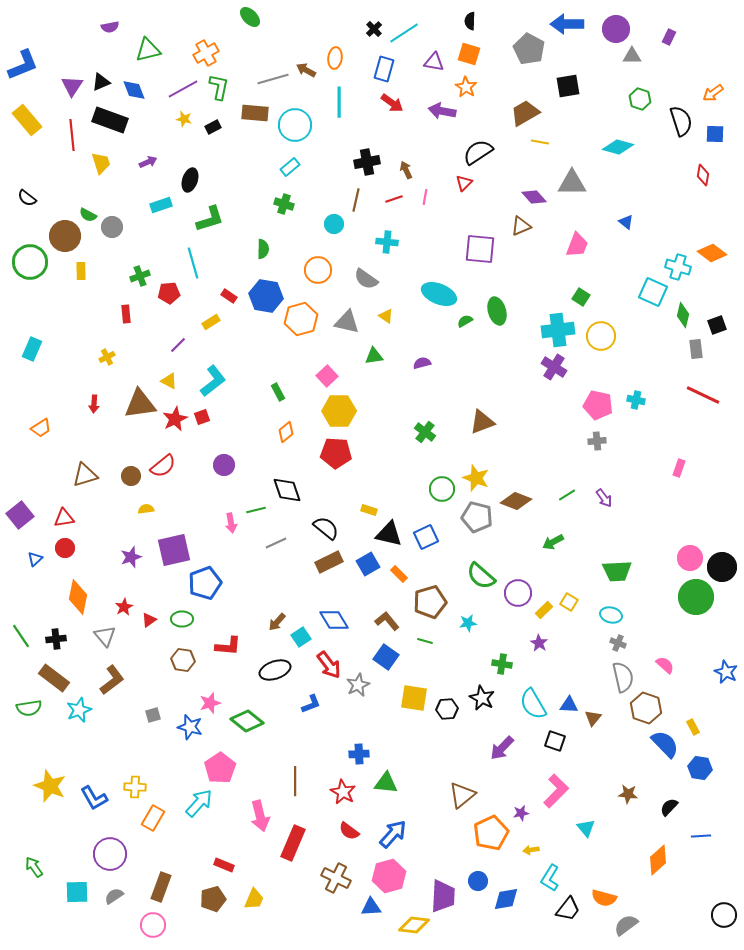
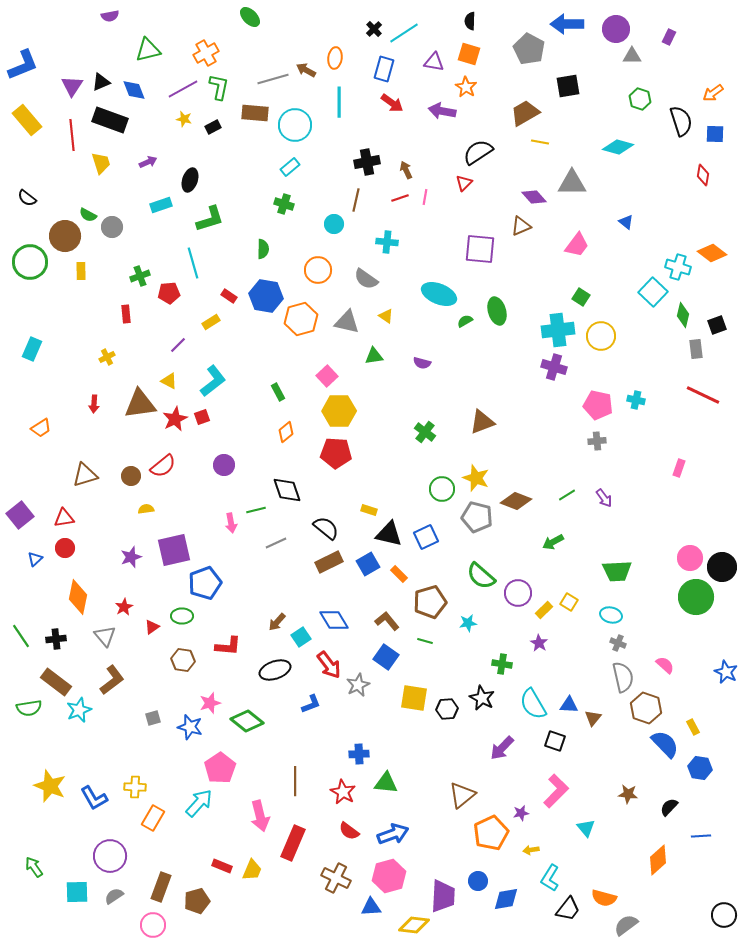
purple semicircle at (110, 27): moved 11 px up
red line at (394, 199): moved 6 px right, 1 px up
pink trapezoid at (577, 245): rotated 16 degrees clockwise
cyan square at (653, 292): rotated 20 degrees clockwise
purple semicircle at (422, 363): rotated 150 degrees counterclockwise
purple cross at (554, 367): rotated 15 degrees counterclockwise
green ellipse at (182, 619): moved 3 px up
red triangle at (149, 620): moved 3 px right, 7 px down
brown rectangle at (54, 678): moved 2 px right, 4 px down
gray square at (153, 715): moved 3 px down
blue arrow at (393, 834): rotated 28 degrees clockwise
purple circle at (110, 854): moved 2 px down
red rectangle at (224, 865): moved 2 px left, 1 px down
brown pentagon at (213, 899): moved 16 px left, 2 px down
yellow trapezoid at (254, 899): moved 2 px left, 29 px up
